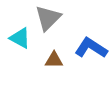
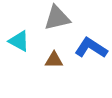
gray triangle: moved 9 px right; rotated 32 degrees clockwise
cyan triangle: moved 1 px left, 3 px down
